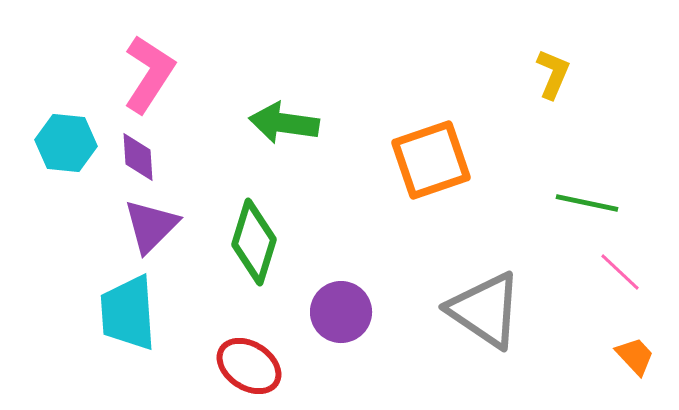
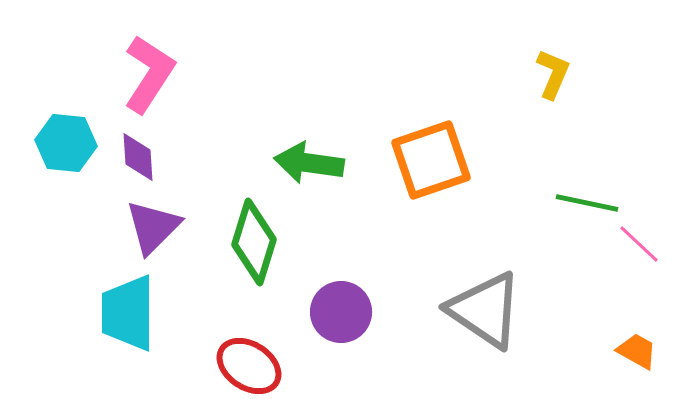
green arrow: moved 25 px right, 40 px down
purple triangle: moved 2 px right, 1 px down
pink line: moved 19 px right, 28 px up
cyan trapezoid: rotated 4 degrees clockwise
orange trapezoid: moved 2 px right, 5 px up; rotated 18 degrees counterclockwise
